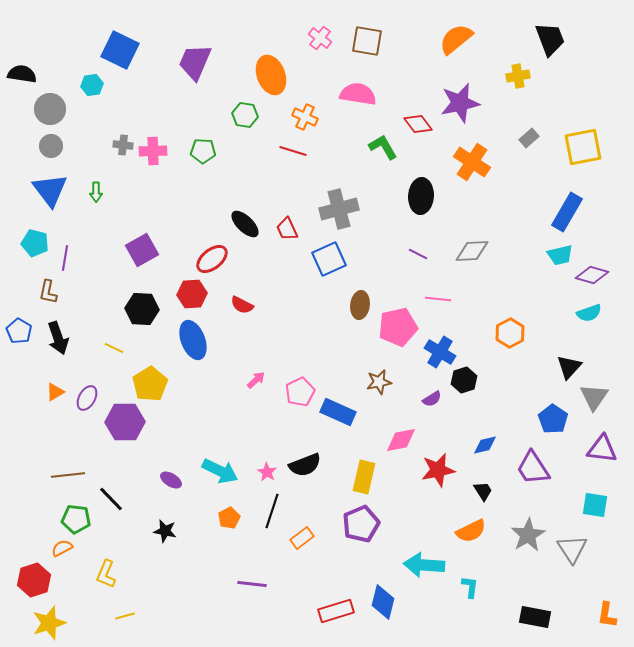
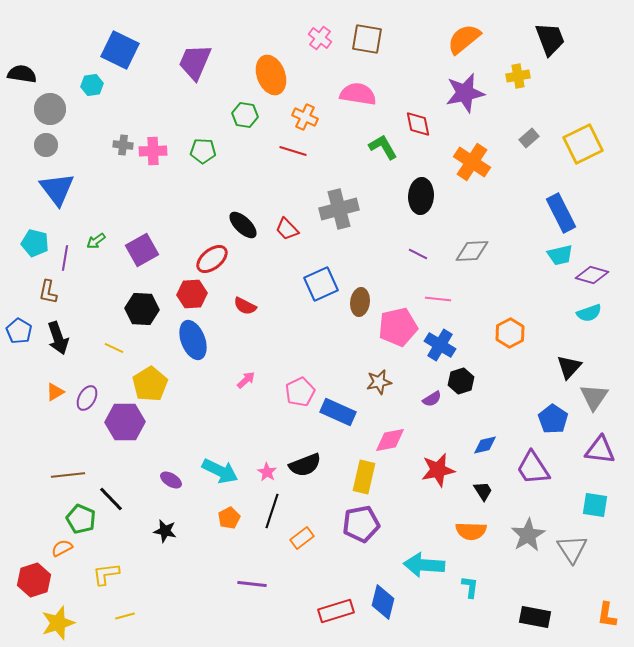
orange semicircle at (456, 39): moved 8 px right
brown square at (367, 41): moved 2 px up
purple star at (460, 103): moved 5 px right, 10 px up
red diamond at (418, 124): rotated 24 degrees clockwise
gray circle at (51, 146): moved 5 px left, 1 px up
yellow square at (583, 147): moved 3 px up; rotated 15 degrees counterclockwise
blue triangle at (50, 190): moved 7 px right, 1 px up
green arrow at (96, 192): moved 49 px down; rotated 54 degrees clockwise
blue rectangle at (567, 212): moved 6 px left, 1 px down; rotated 57 degrees counterclockwise
black ellipse at (245, 224): moved 2 px left, 1 px down
red trapezoid at (287, 229): rotated 20 degrees counterclockwise
blue square at (329, 259): moved 8 px left, 25 px down
red semicircle at (242, 305): moved 3 px right, 1 px down
brown ellipse at (360, 305): moved 3 px up
blue cross at (440, 352): moved 7 px up
pink arrow at (256, 380): moved 10 px left
black hexagon at (464, 380): moved 3 px left, 1 px down
pink diamond at (401, 440): moved 11 px left
purple triangle at (602, 449): moved 2 px left, 1 px down
green pentagon at (76, 519): moved 5 px right; rotated 16 degrees clockwise
purple pentagon at (361, 524): rotated 12 degrees clockwise
orange semicircle at (471, 531): rotated 28 degrees clockwise
yellow L-shape at (106, 574): rotated 60 degrees clockwise
yellow star at (49, 623): moved 9 px right
